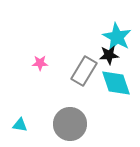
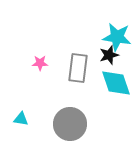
cyan star: rotated 20 degrees counterclockwise
black star: rotated 12 degrees counterclockwise
gray rectangle: moved 6 px left, 3 px up; rotated 24 degrees counterclockwise
cyan triangle: moved 1 px right, 6 px up
